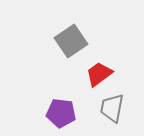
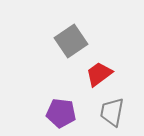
gray trapezoid: moved 4 px down
